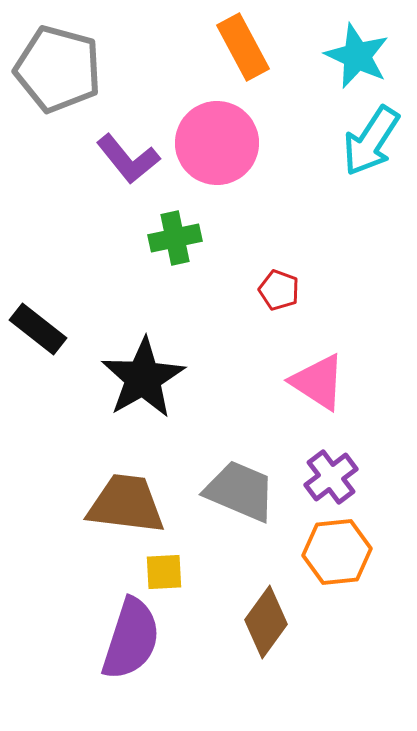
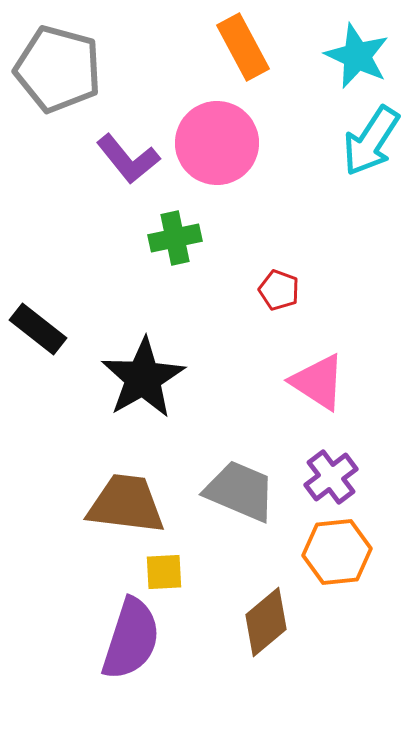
brown diamond: rotated 14 degrees clockwise
